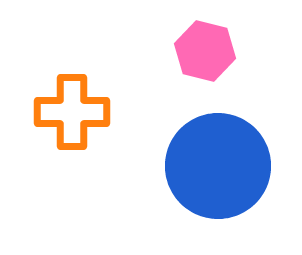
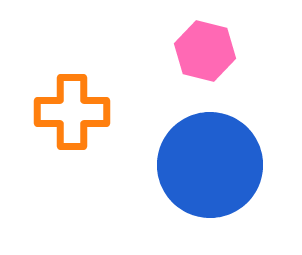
blue circle: moved 8 px left, 1 px up
